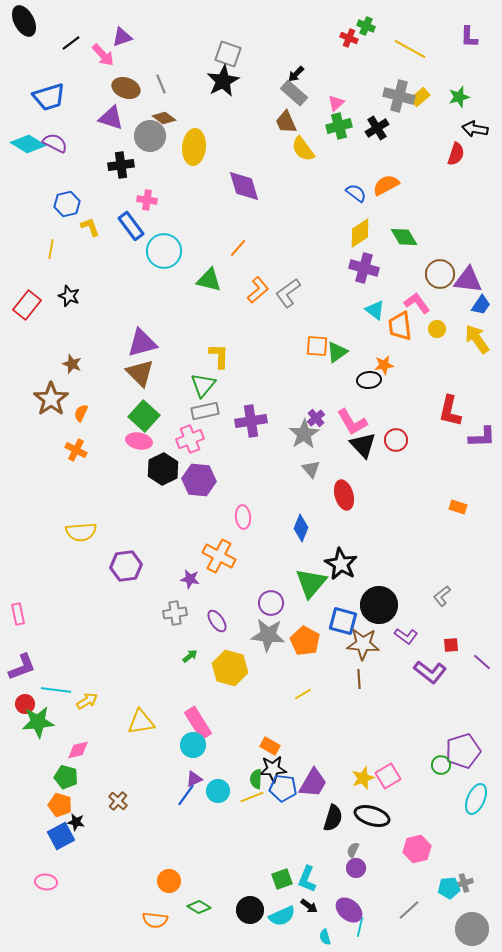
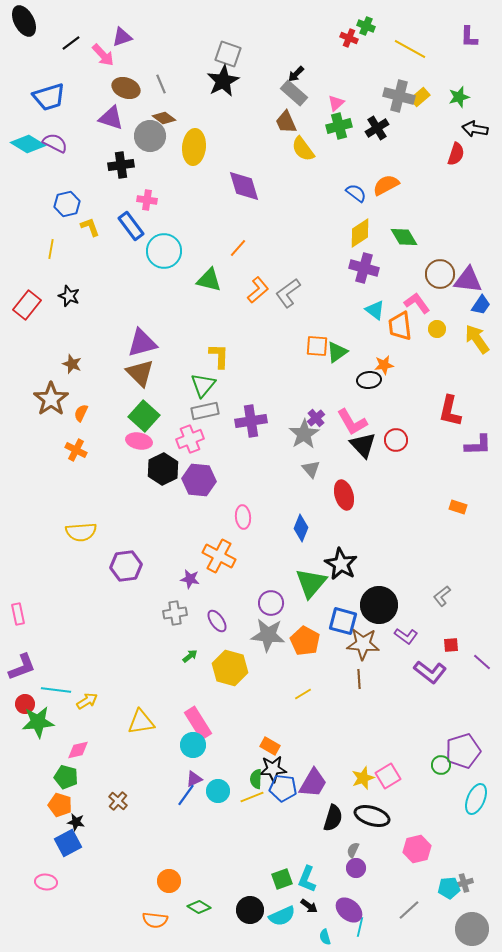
purple L-shape at (482, 437): moved 4 px left, 8 px down
blue square at (61, 836): moved 7 px right, 7 px down
